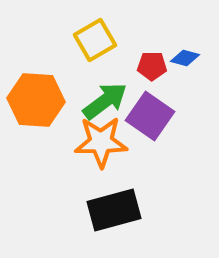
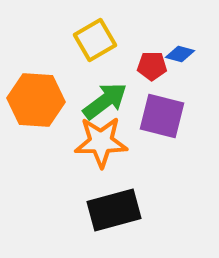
blue diamond: moved 5 px left, 4 px up
purple square: moved 12 px right; rotated 21 degrees counterclockwise
